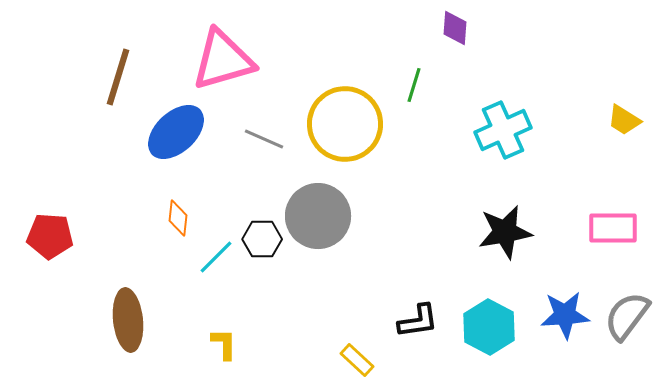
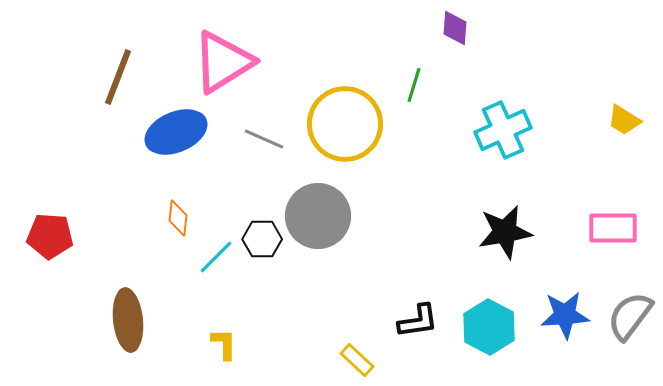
pink triangle: moved 2 px down; rotated 16 degrees counterclockwise
brown line: rotated 4 degrees clockwise
blue ellipse: rotated 20 degrees clockwise
gray semicircle: moved 3 px right
